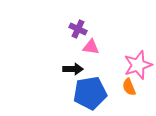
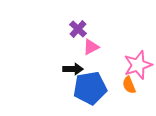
purple cross: rotated 18 degrees clockwise
pink triangle: rotated 36 degrees counterclockwise
orange semicircle: moved 2 px up
blue pentagon: moved 5 px up
